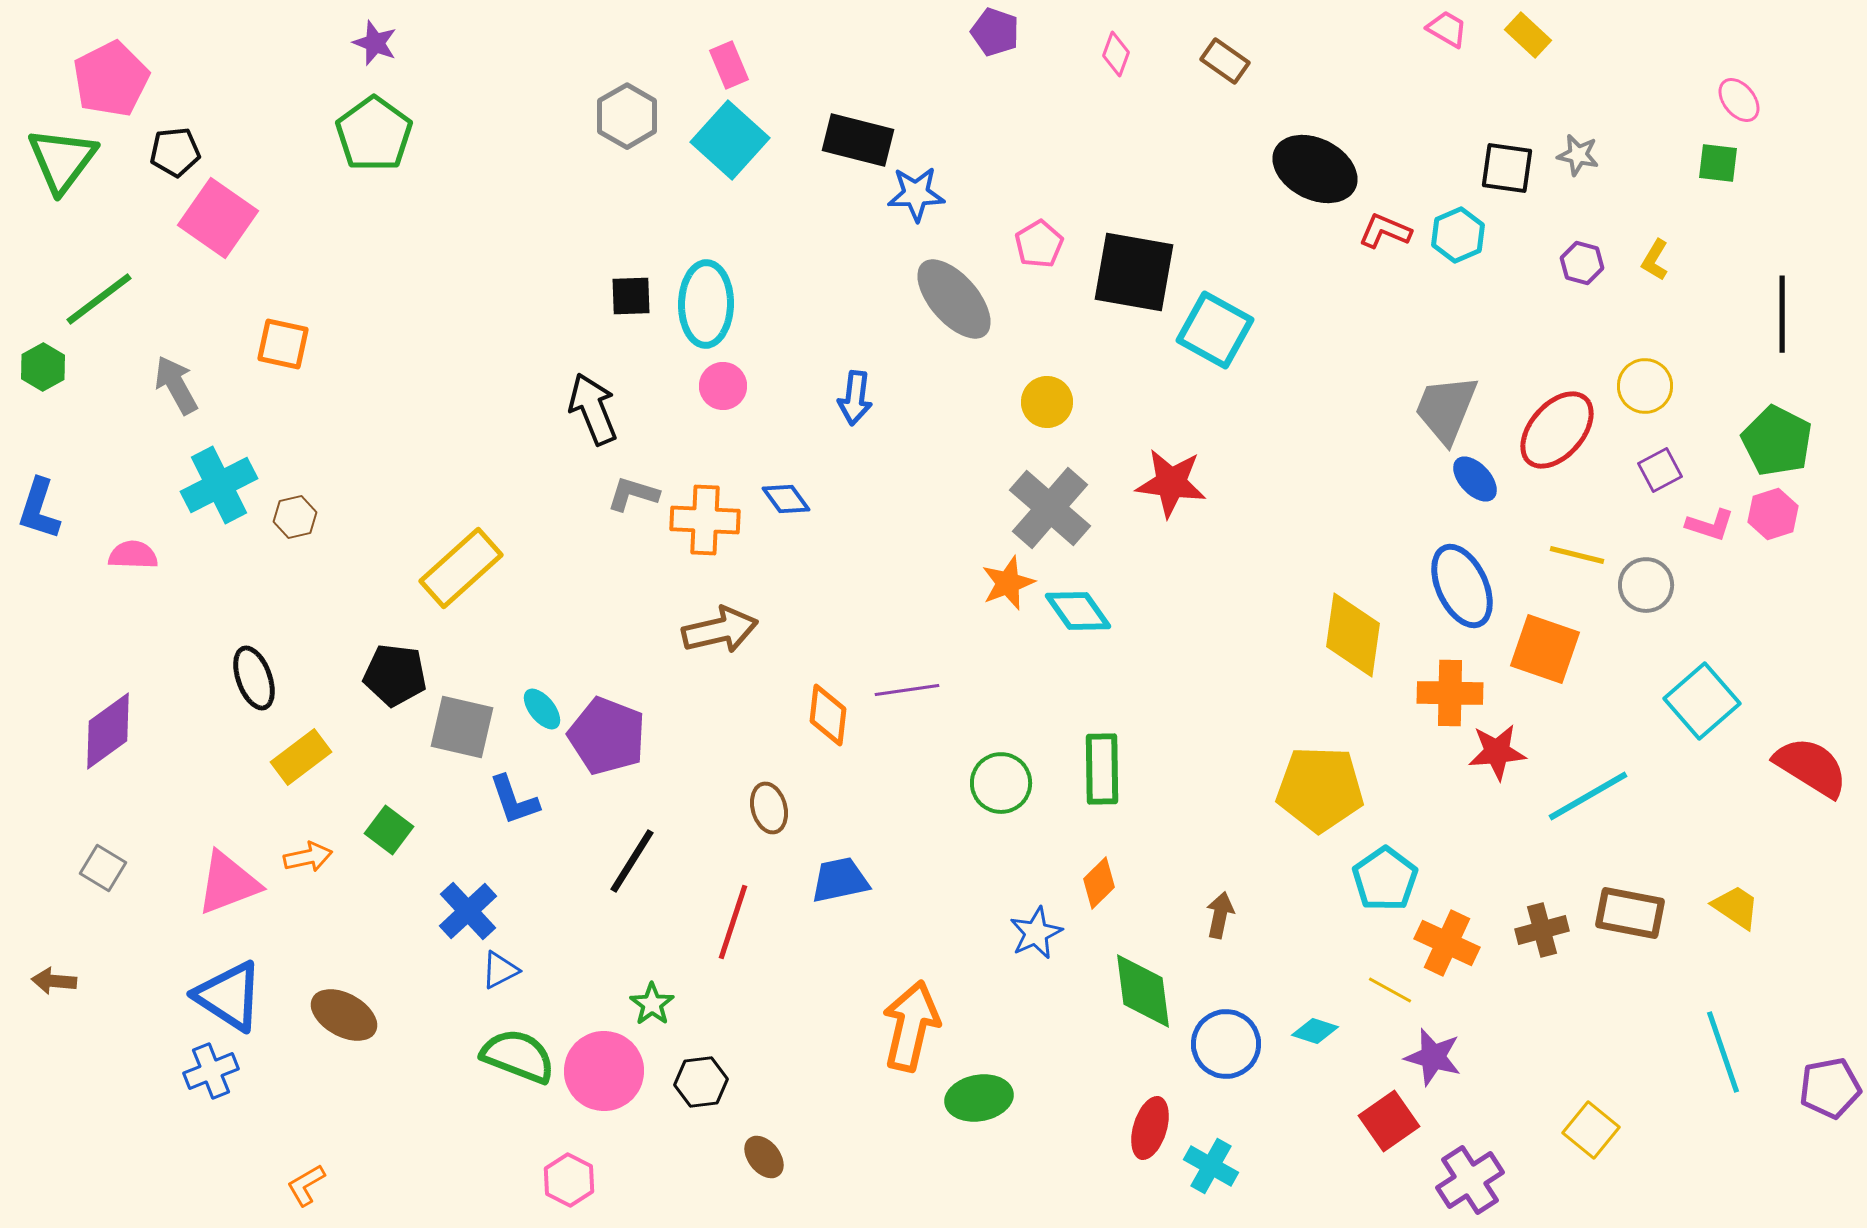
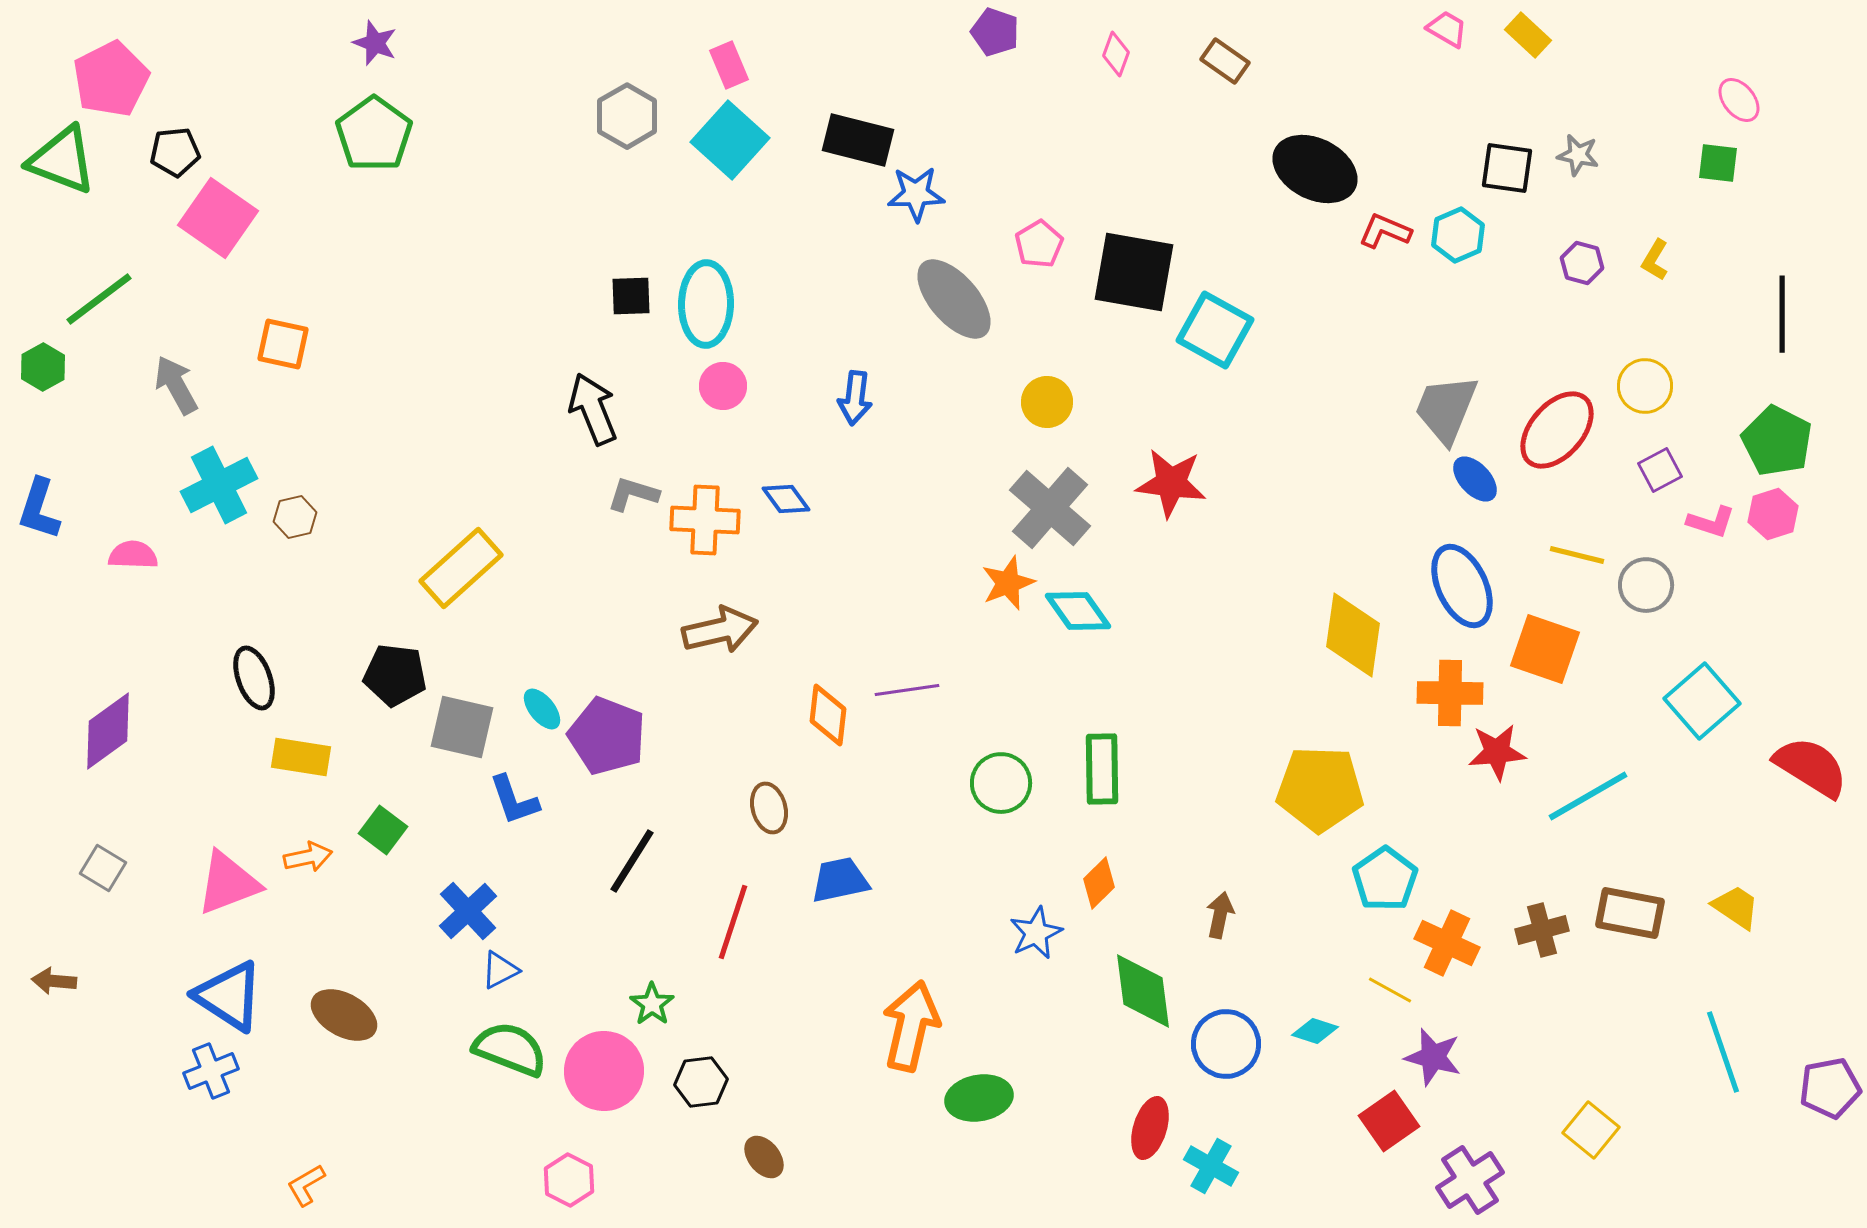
green triangle at (62, 160): rotated 46 degrees counterclockwise
pink L-shape at (1710, 525): moved 1 px right, 3 px up
yellow rectangle at (301, 757): rotated 46 degrees clockwise
green square at (389, 830): moved 6 px left
green semicircle at (518, 1056): moved 8 px left, 7 px up
